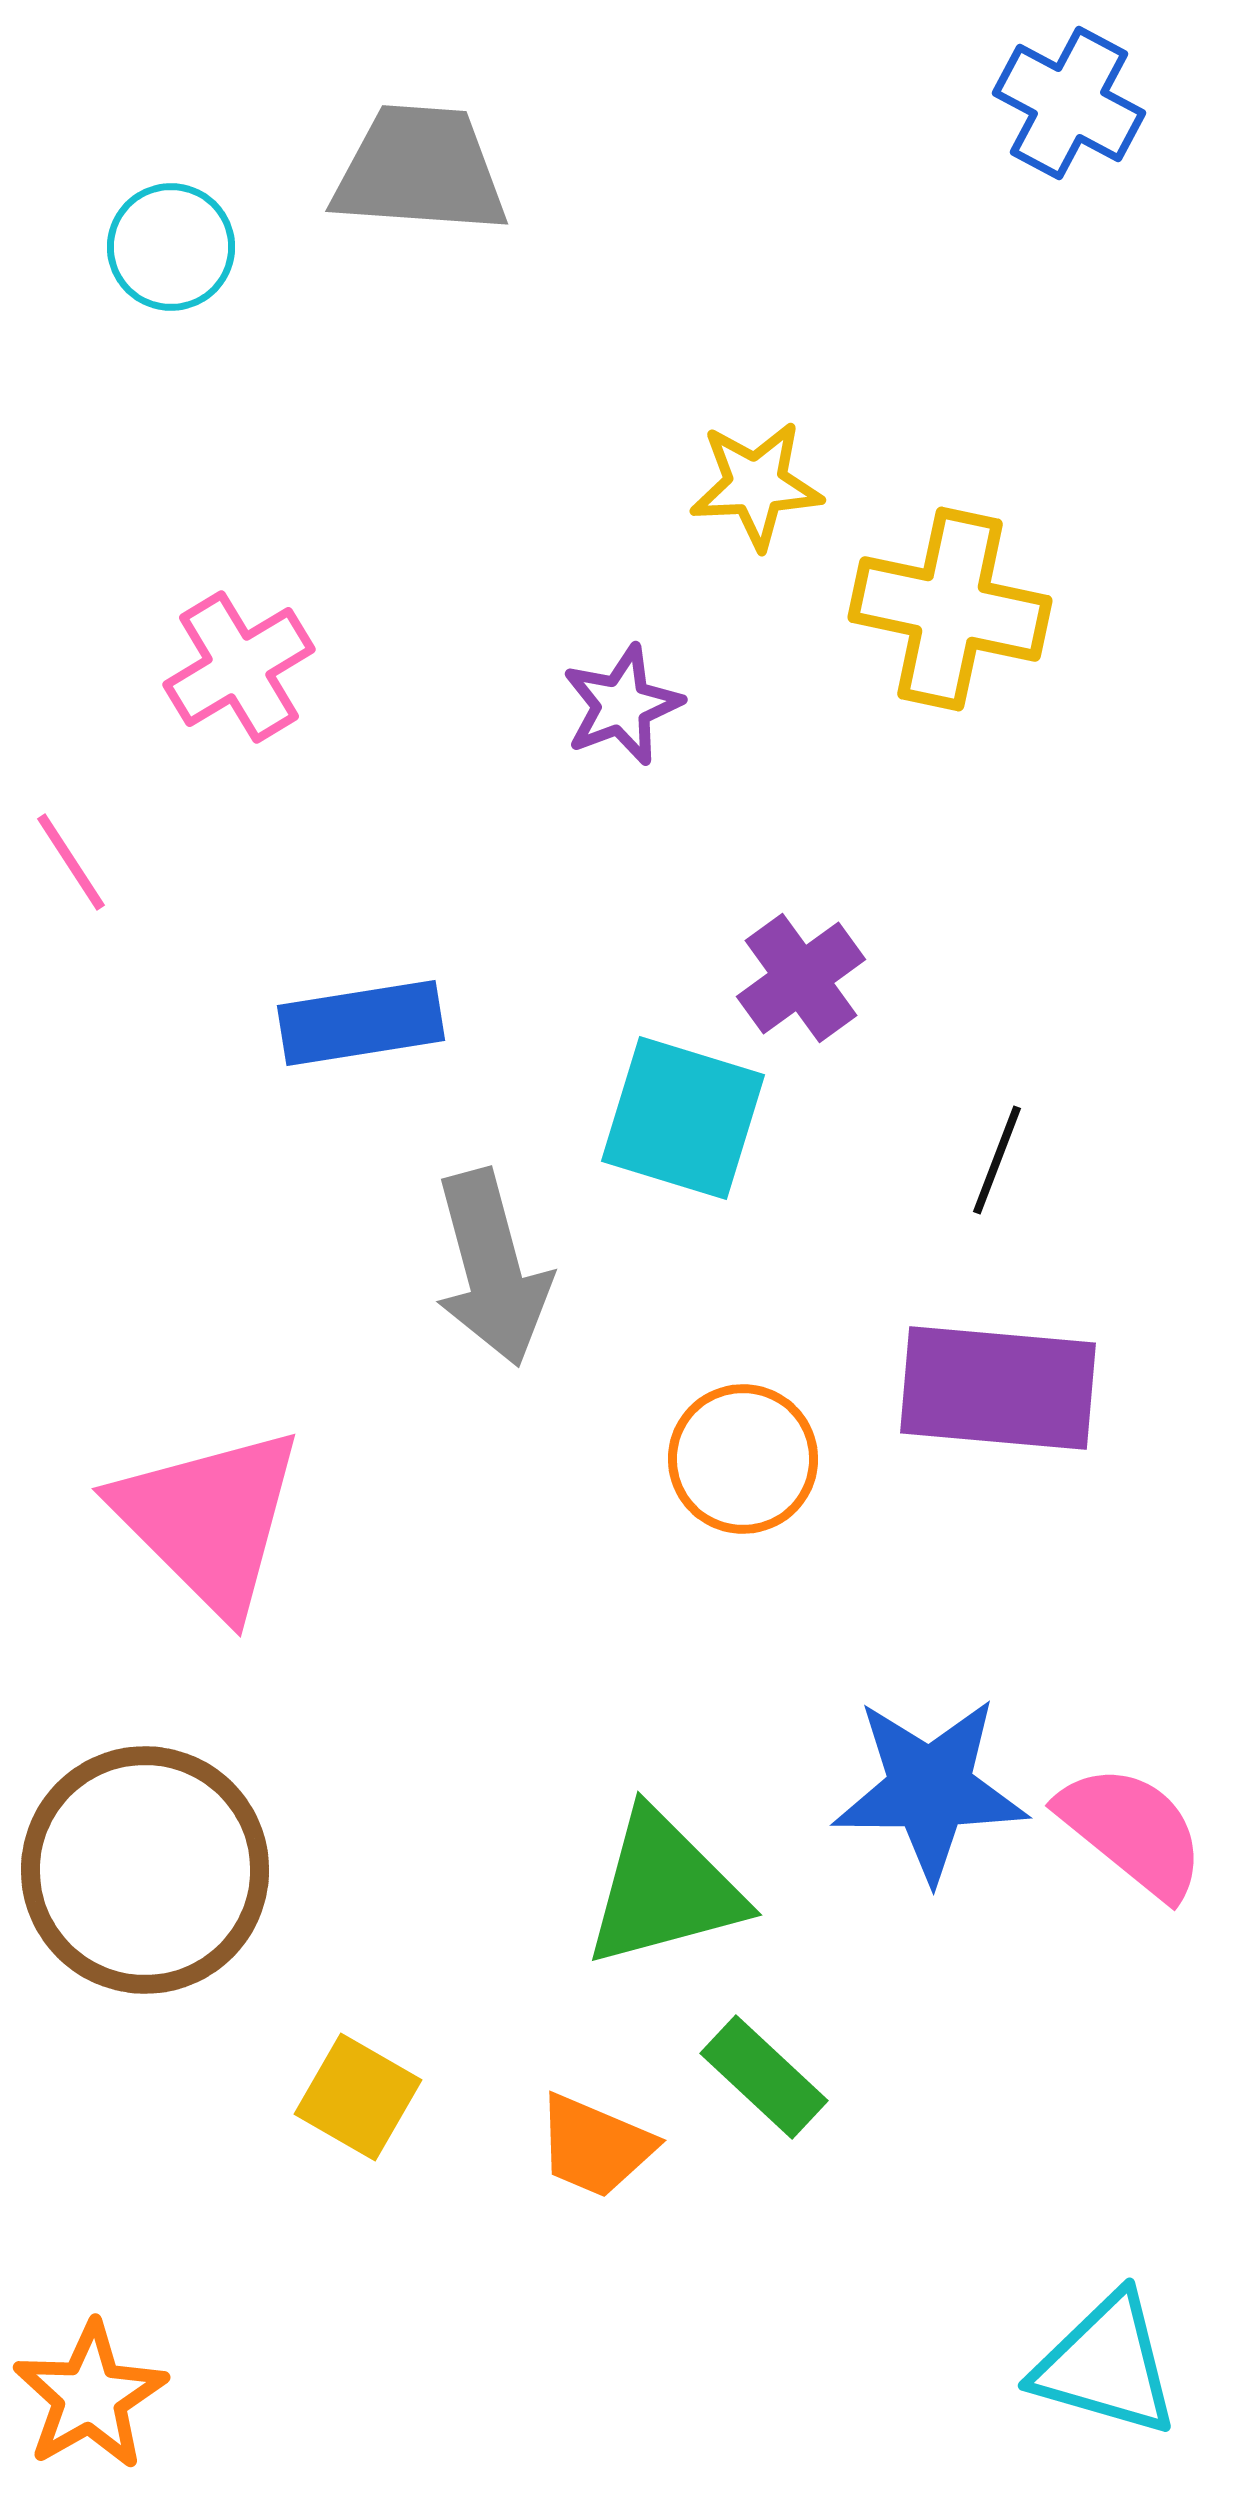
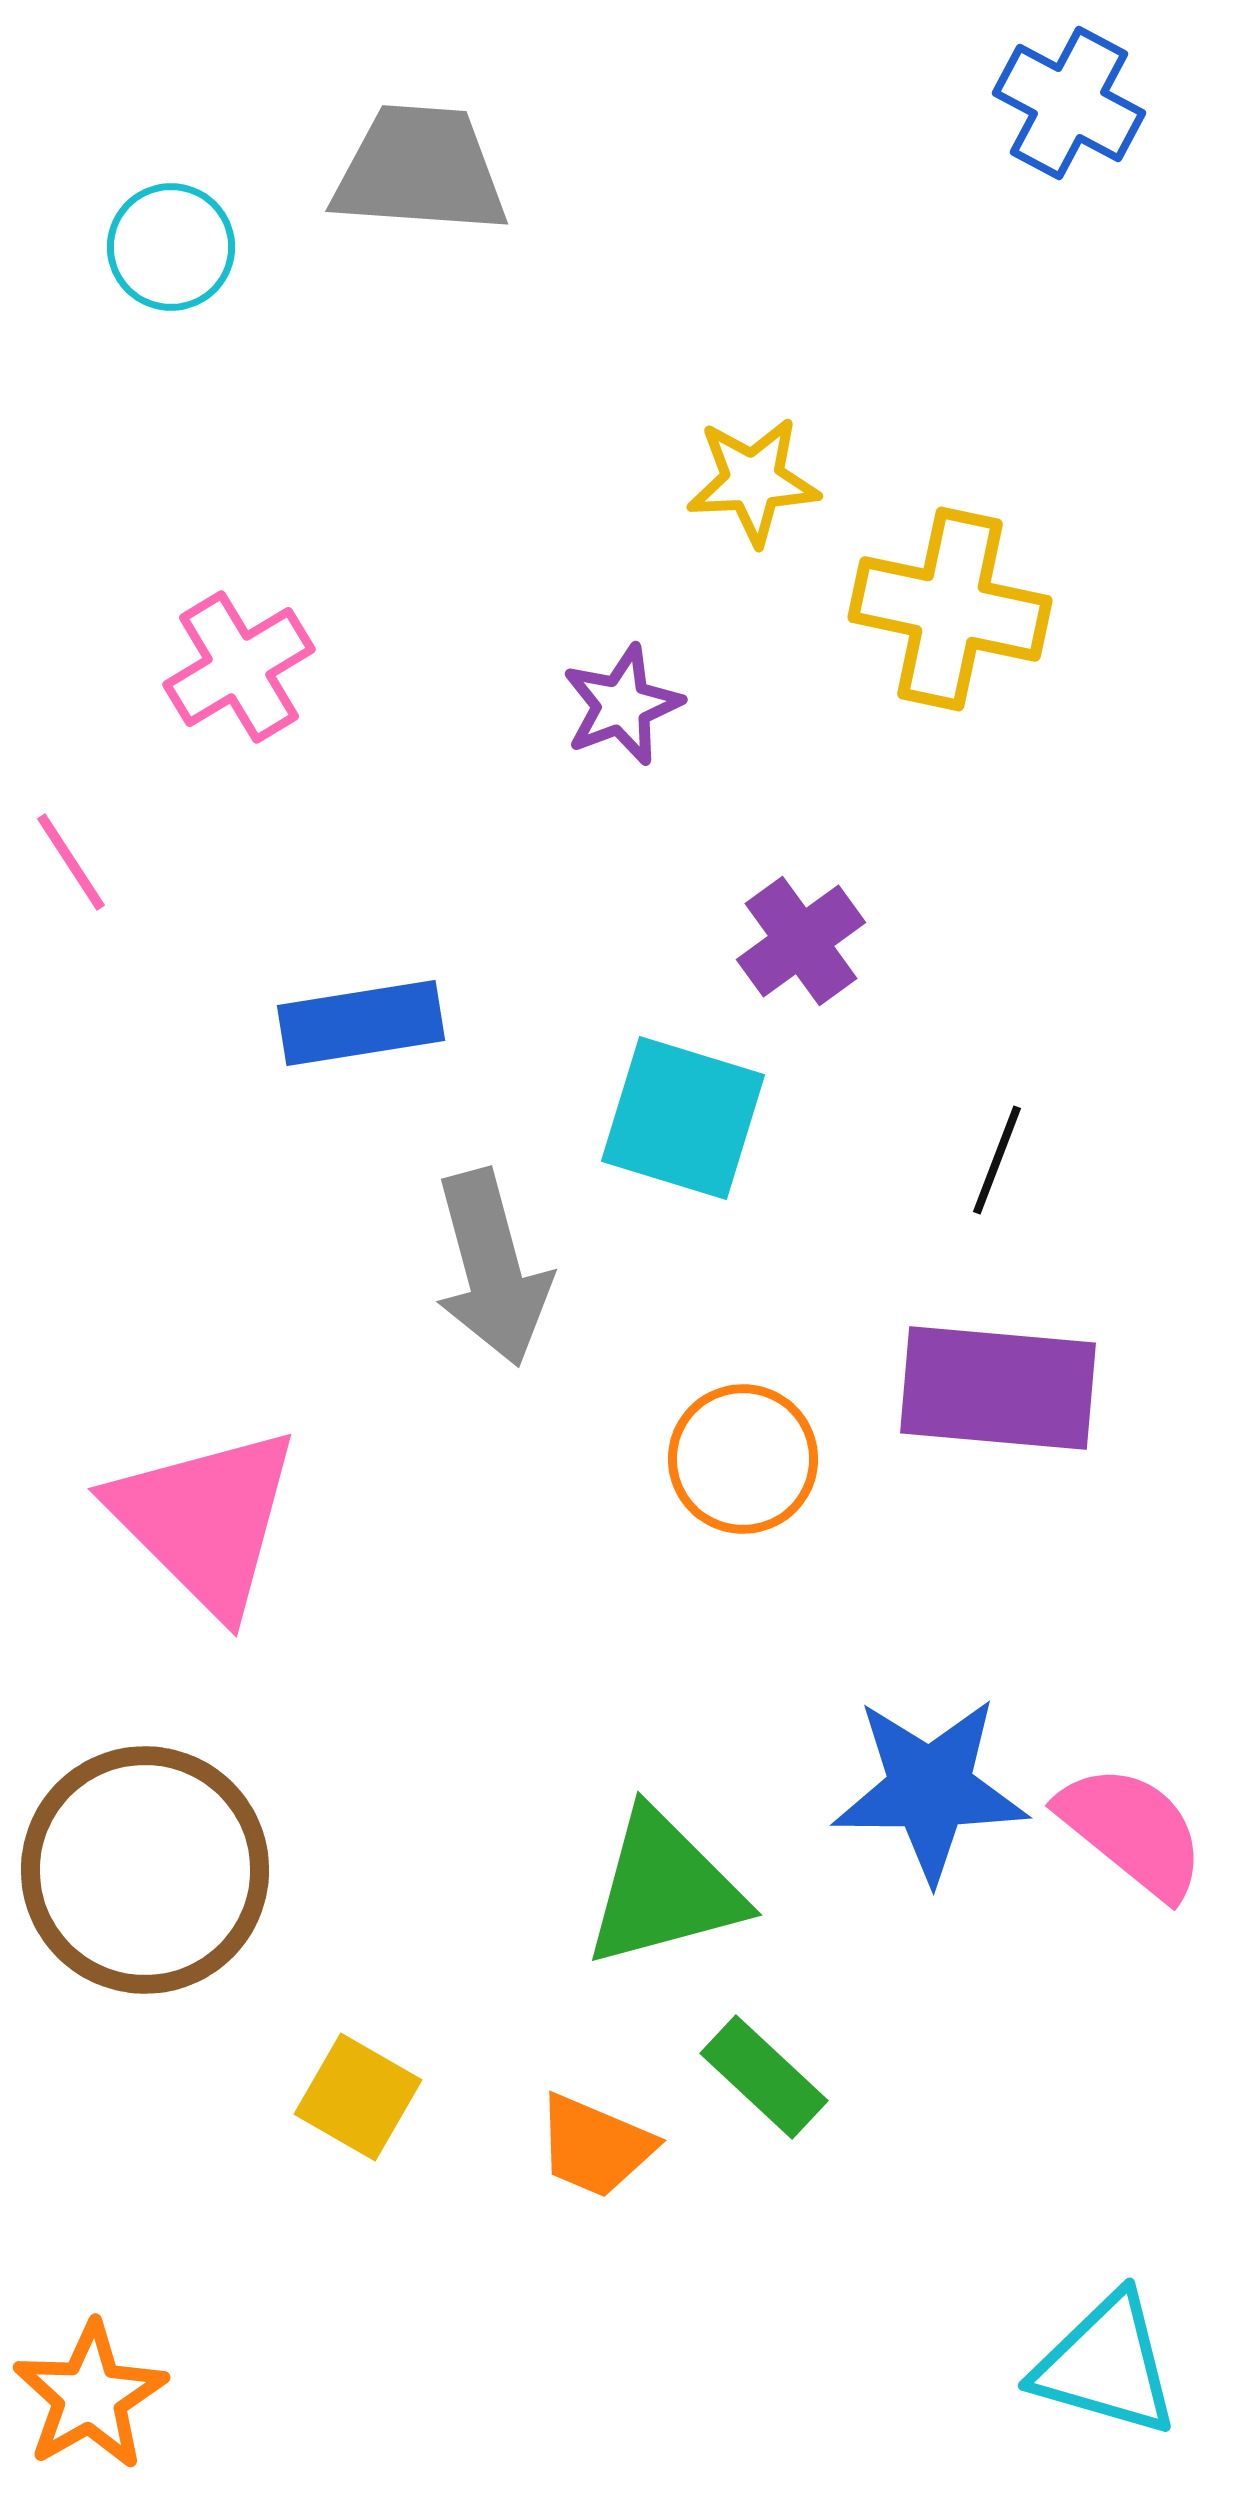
yellow star: moved 3 px left, 4 px up
purple cross: moved 37 px up
pink triangle: moved 4 px left
